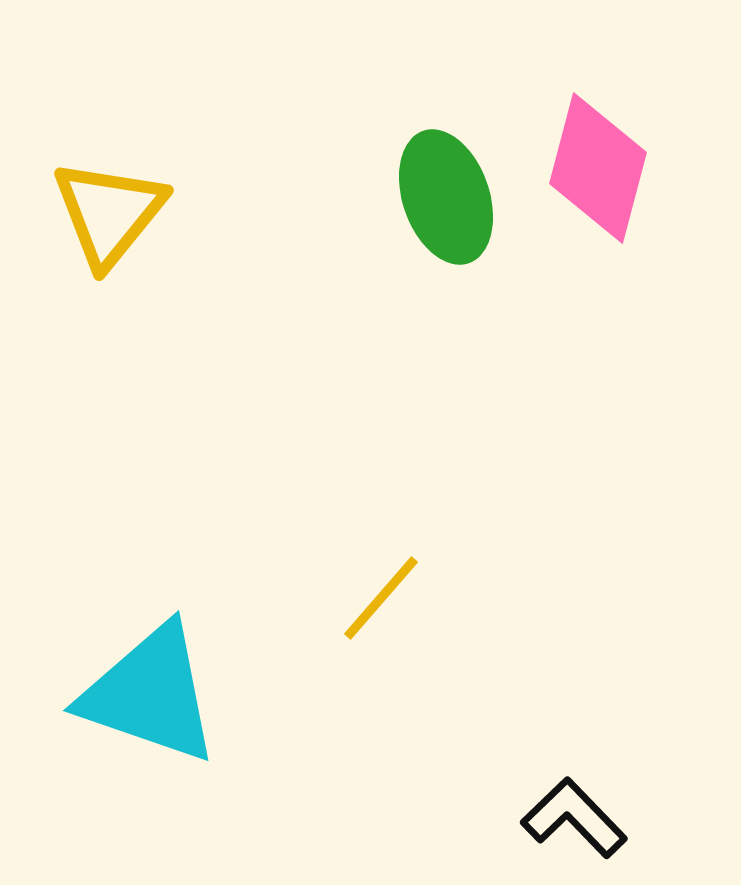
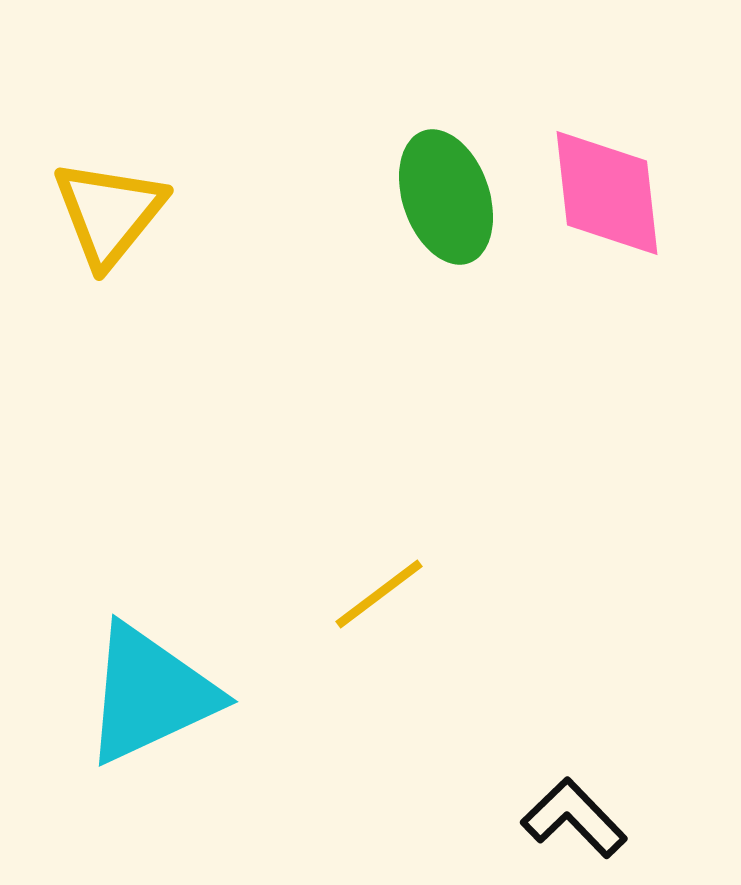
pink diamond: moved 9 px right, 25 px down; rotated 21 degrees counterclockwise
yellow line: moved 2 px left, 4 px up; rotated 12 degrees clockwise
cyan triangle: rotated 44 degrees counterclockwise
